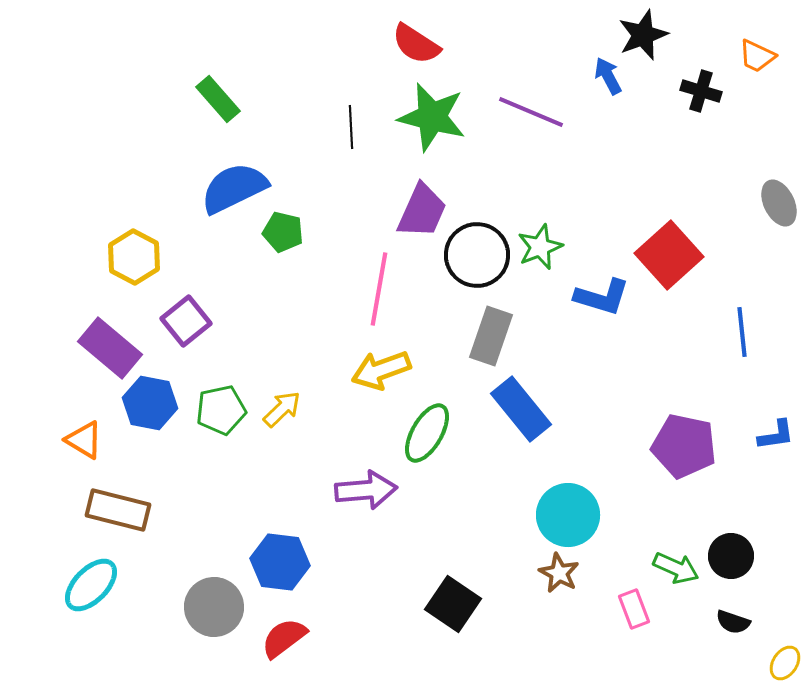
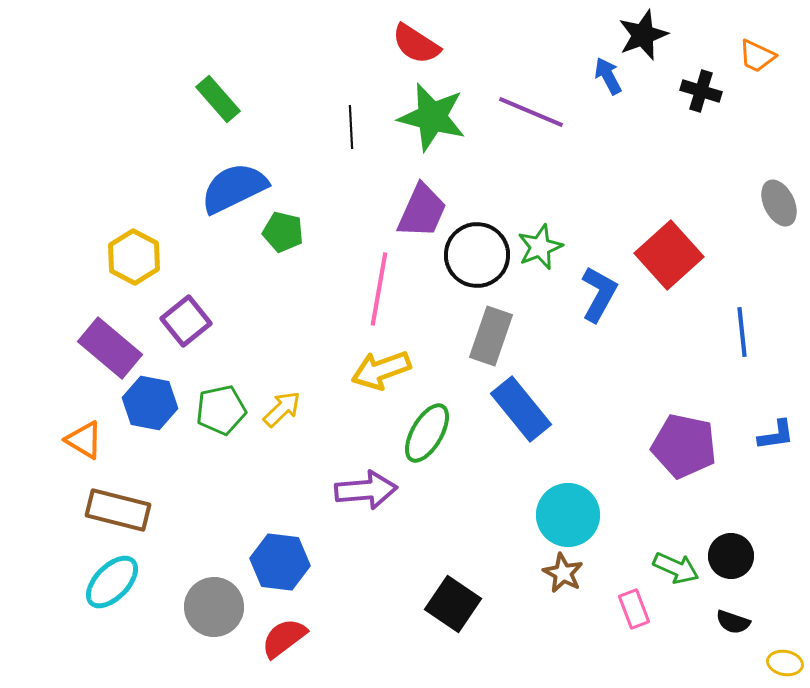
blue L-shape at (602, 297): moved 3 px left, 3 px up; rotated 78 degrees counterclockwise
brown star at (559, 573): moved 4 px right
cyan ellipse at (91, 585): moved 21 px right, 3 px up
yellow ellipse at (785, 663): rotated 68 degrees clockwise
